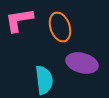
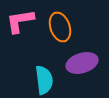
pink L-shape: moved 1 px right, 1 px down
purple ellipse: rotated 32 degrees counterclockwise
